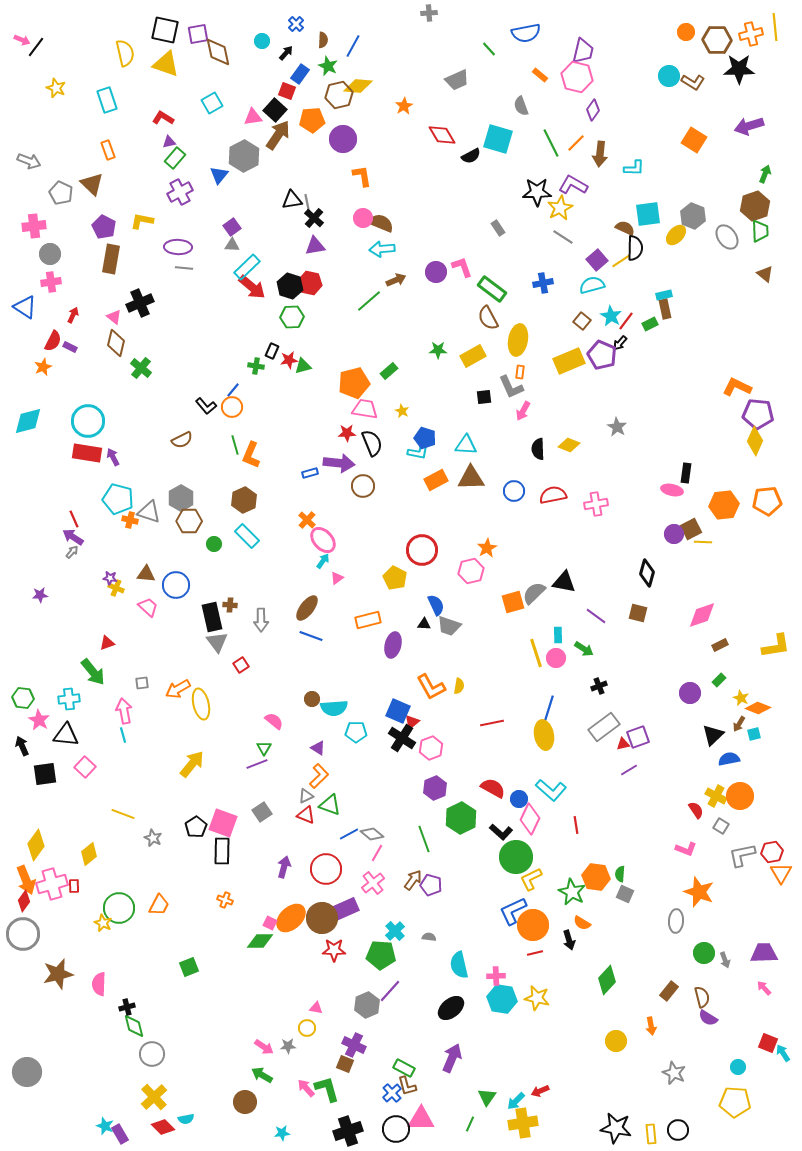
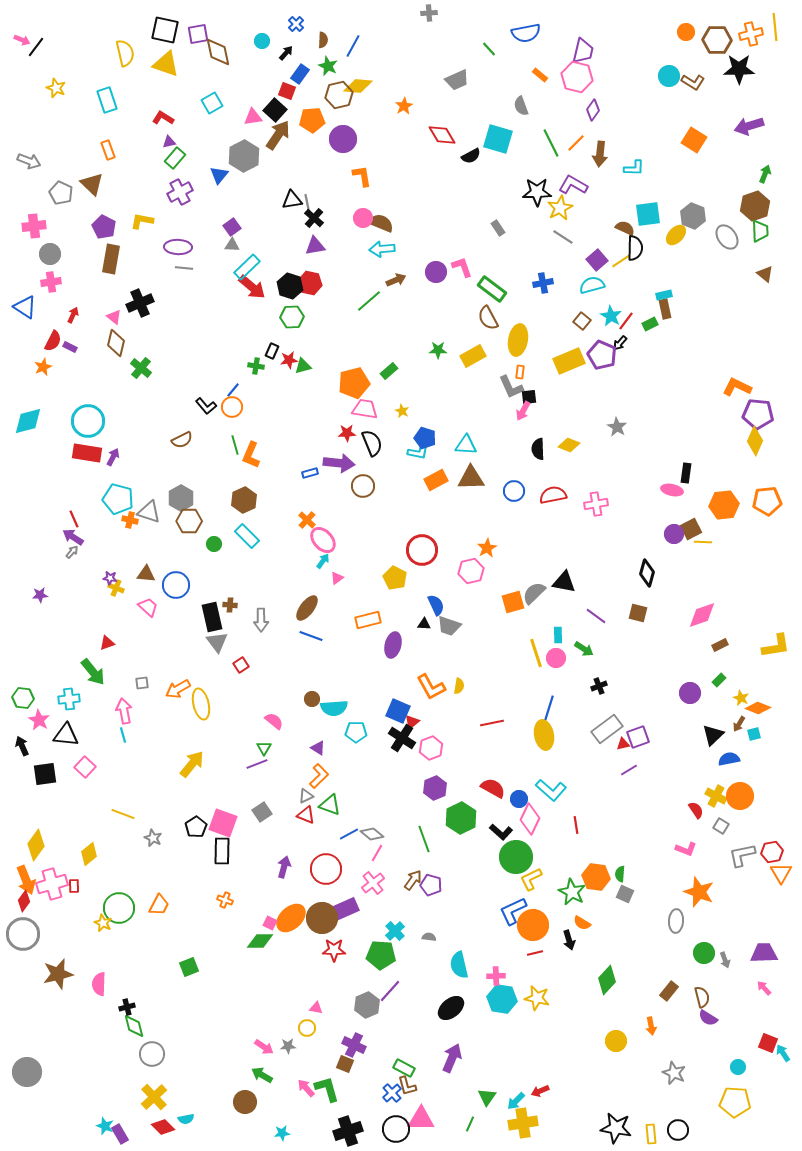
black square at (484, 397): moved 45 px right
purple arrow at (113, 457): rotated 54 degrees clockwise
gray rectangle at (604, 727): moved 3 px right, 2 px down
